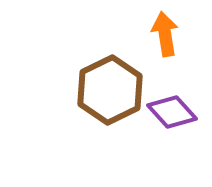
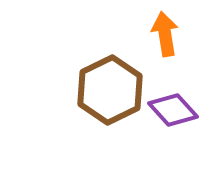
purple diamond: moved 1 px right, 2 px up
